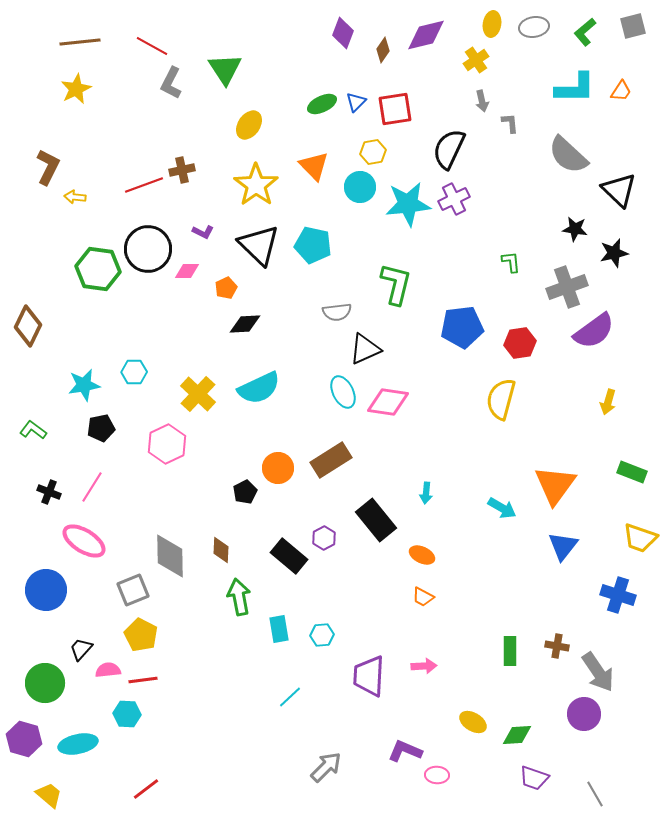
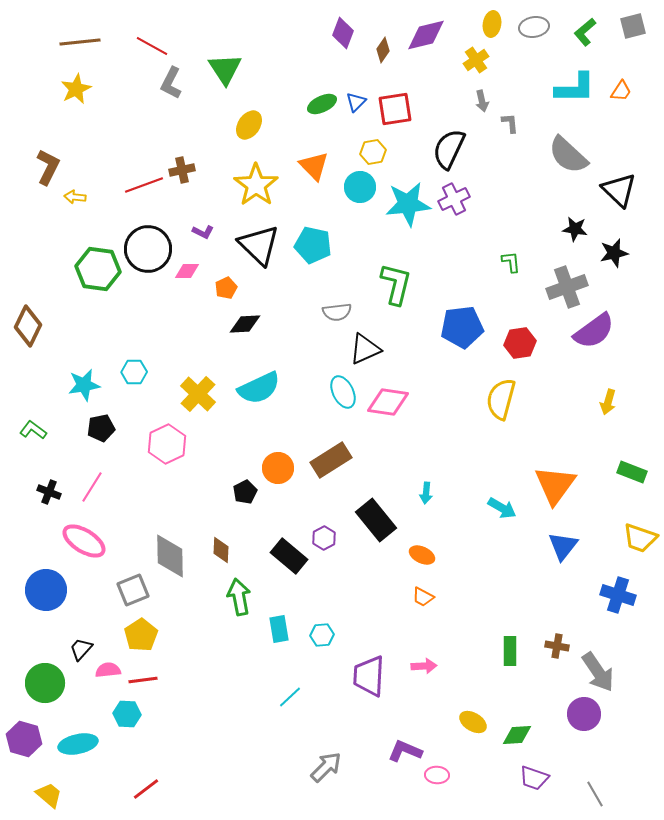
yellow pentagon at (141, 635): rotated 12 degrees clockwise
